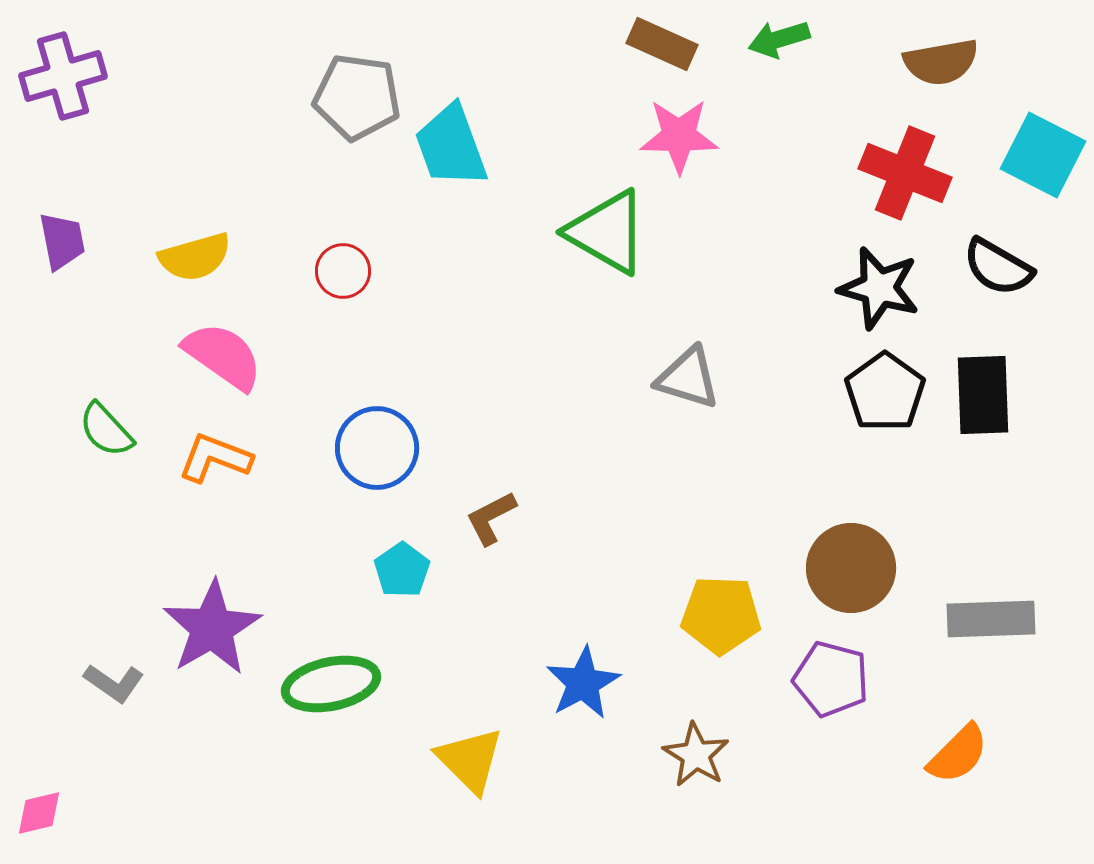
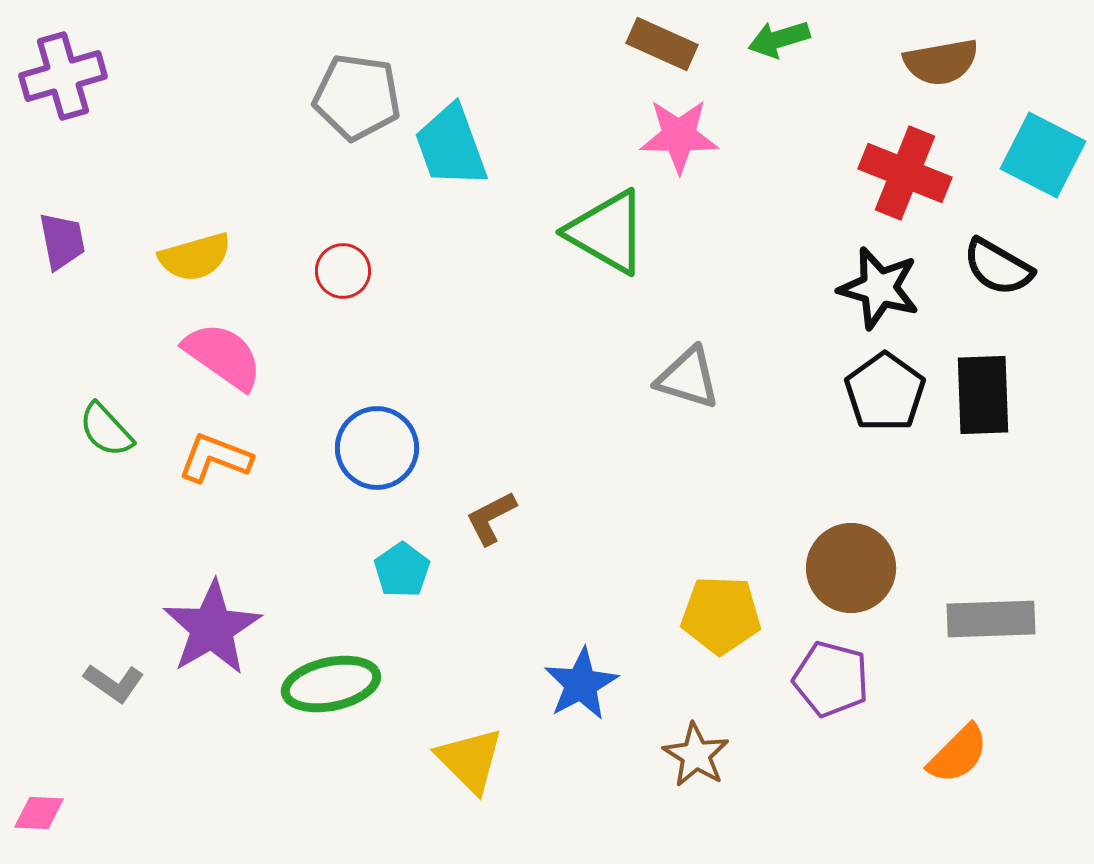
blue star: moved 2 px left, 1 px down
pink diamond: rotated 16 degrees clockwise
